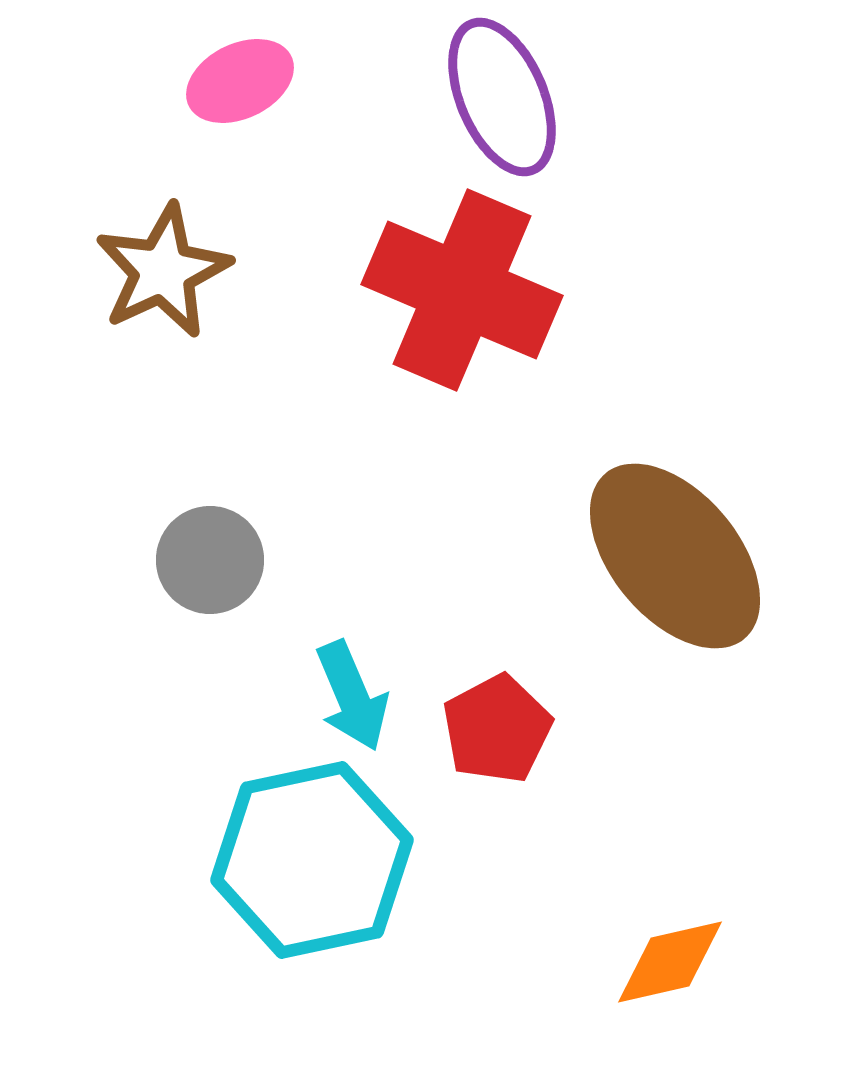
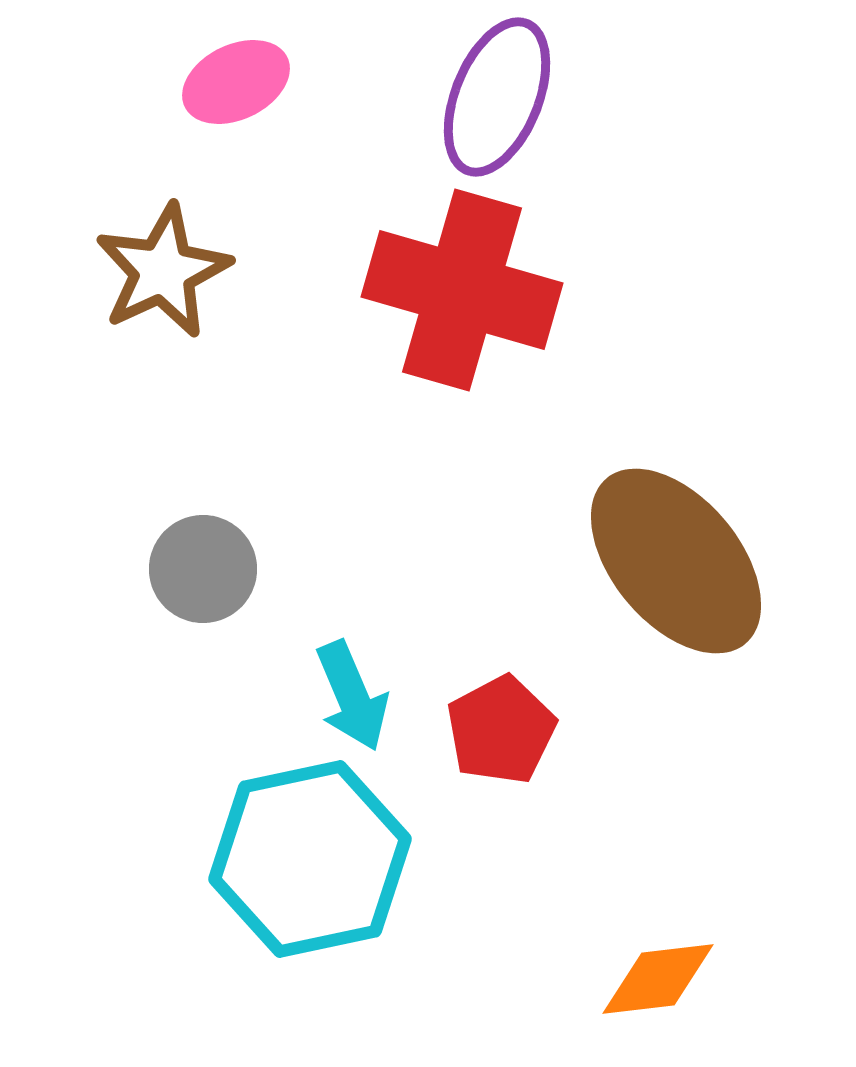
pink ellipse: moved 4 px left, 1 px down
purple ellipse: moved 5 px left; rotated 45 degrees clockwise
red cross: rotated 7 degrees counterclockwise
brown ellipse: moved 1 px right, 5 px down
gray circle: moved 7 px left, 9 px down
red pentagon: moved 4 px right, 1 px down
cyan hexagon: moved 2 px left, 1 px up
orange diamond: moved 12 px left, 17 px down; rotated 6 degrees clockwise
